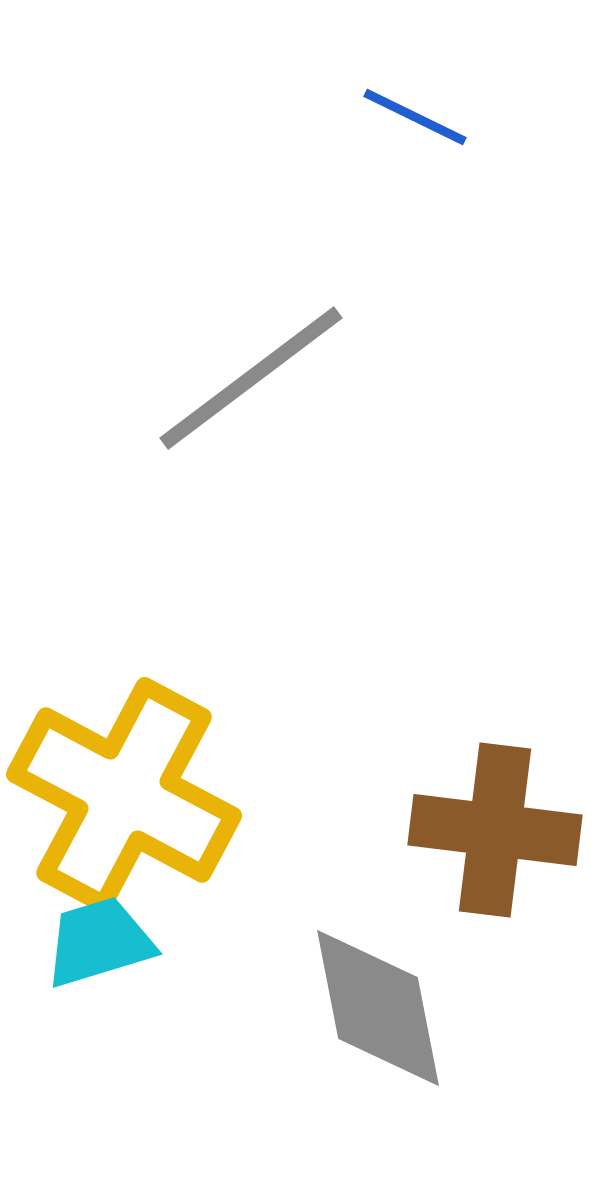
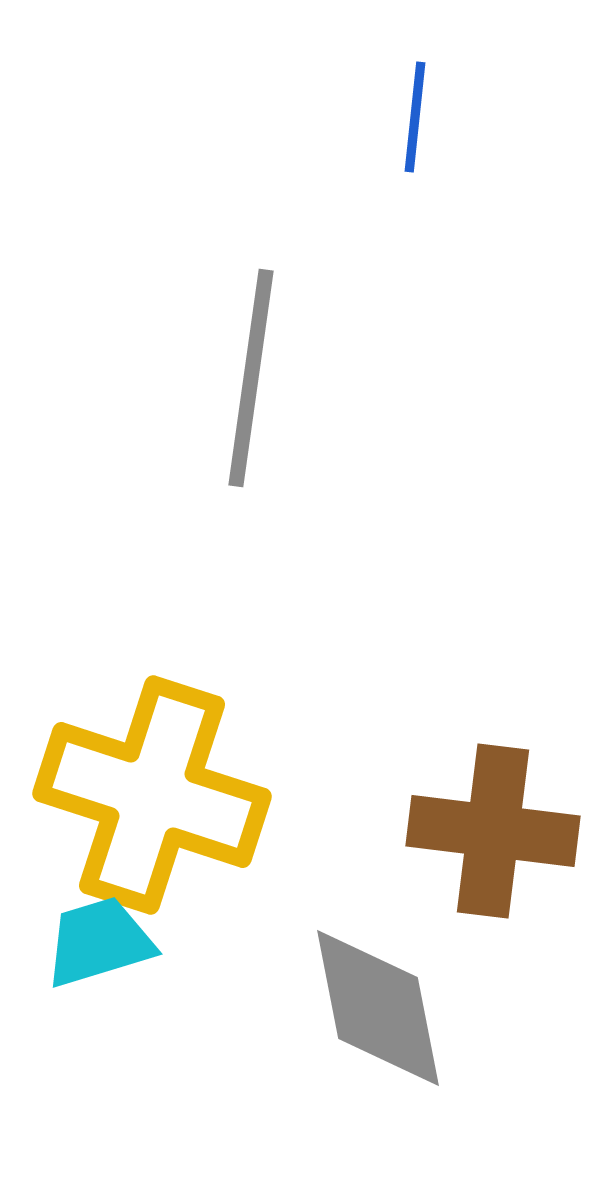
blue line: rotated 70 degrees clockwise
gray line: rotated 45 degrees counterclockwise
yellow cross: moved 28 px right; rotated 10 degrees counterclockwise
brown cross: moved 2 px left, 1 px down
